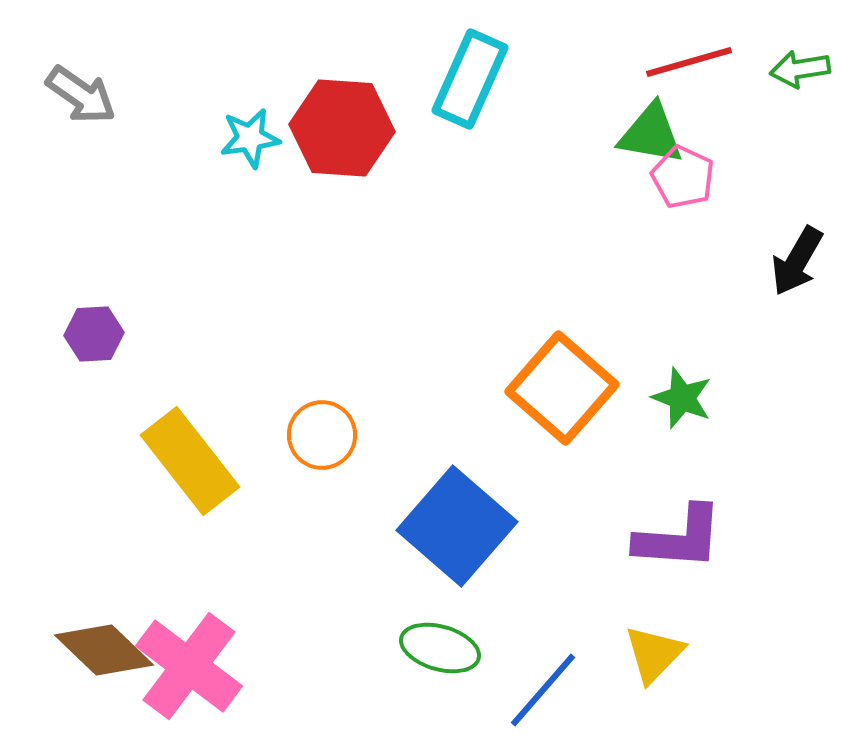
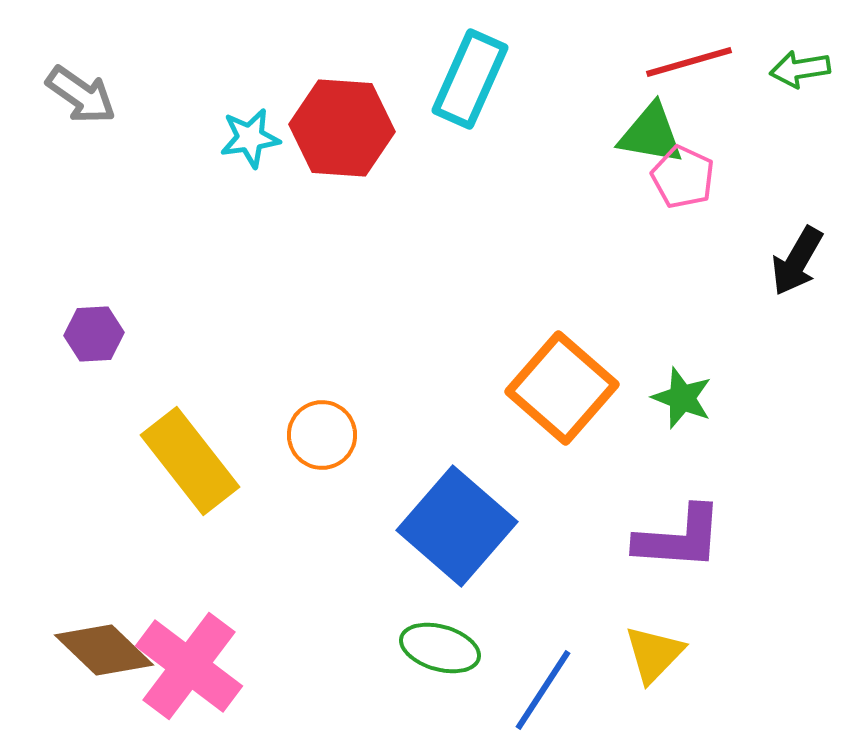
blue line: rotated 8 degrees counterclockwise
